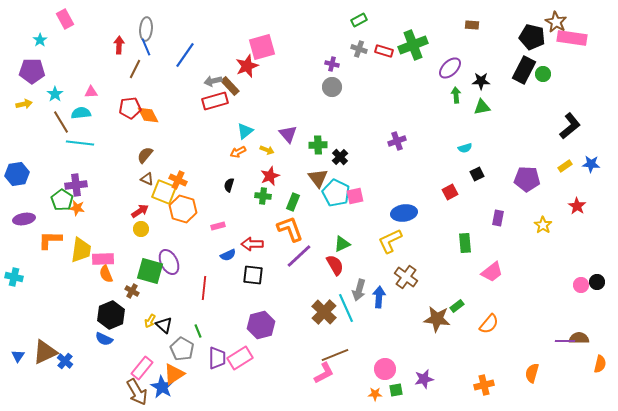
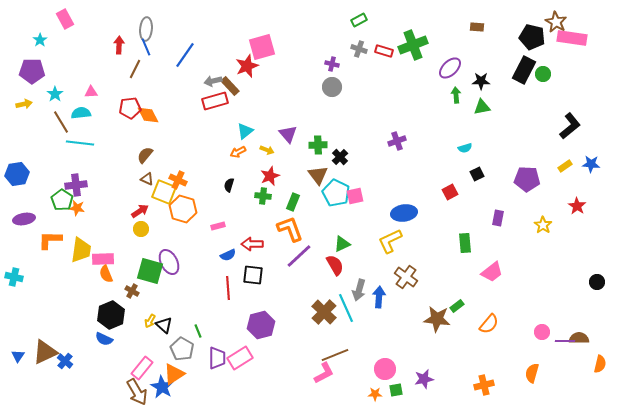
brown rectangle at (472, 25): moved 5 px right, 2 px down
brown triangle at (318, 178): moved 3 px up
pink circle at (581, 285): moved 39 px left, 47 px down
red line at (204, 288): moved 24 px right; rotated 10 degrees counterclockwise
